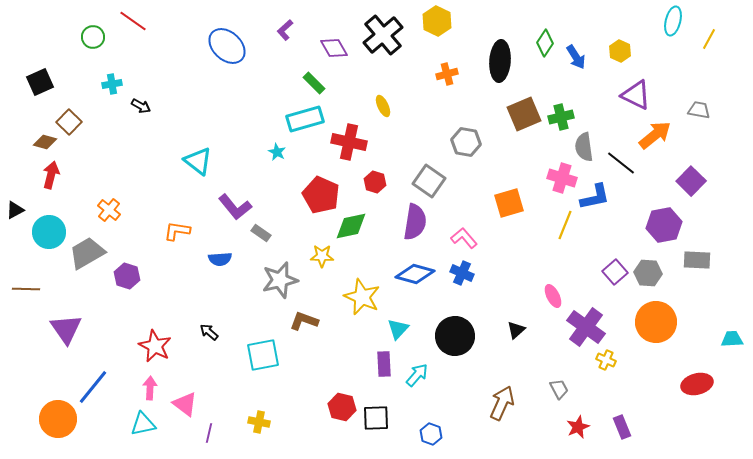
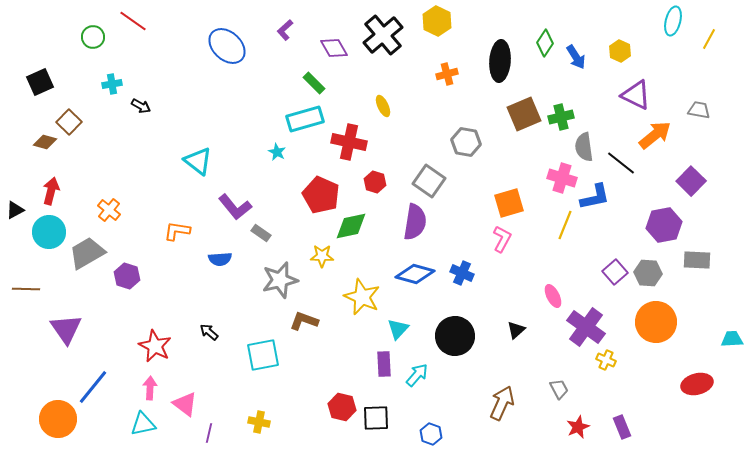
red arrow at (51, 175): moved 16 px down
pink L-shape at (464, 238): moved 38 px right, 1 px down; rotated 68 degrees clockwise
